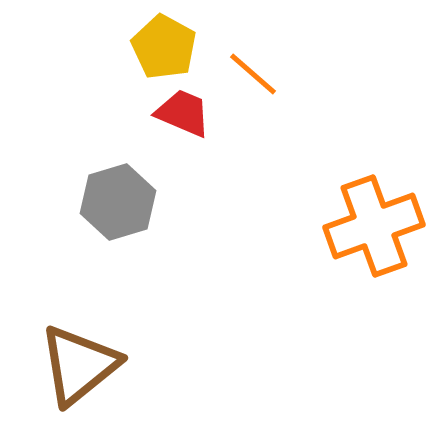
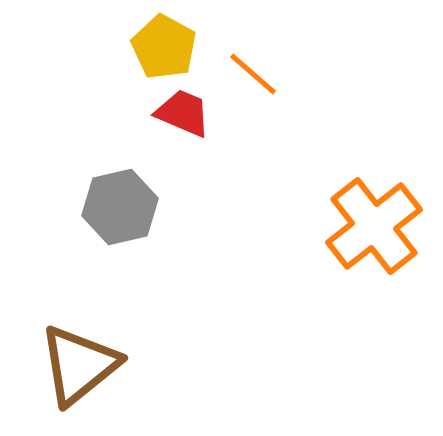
gray hexagon: moved 2 px right, 5 px down; rotated 4 degrees clockwise
orange cross: rotated 18 degrees counterclockwise
